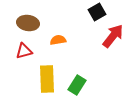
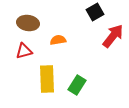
black square: moved 2 px left
